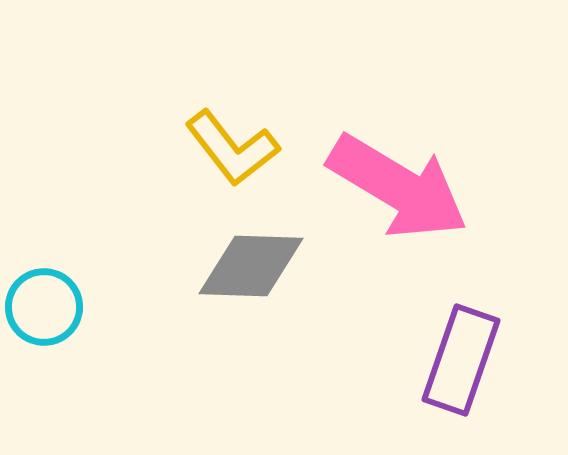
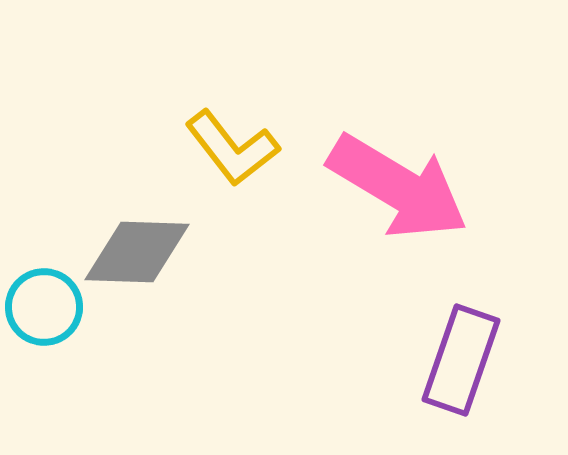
gray diamond: moved 114 px left, 14 px up
